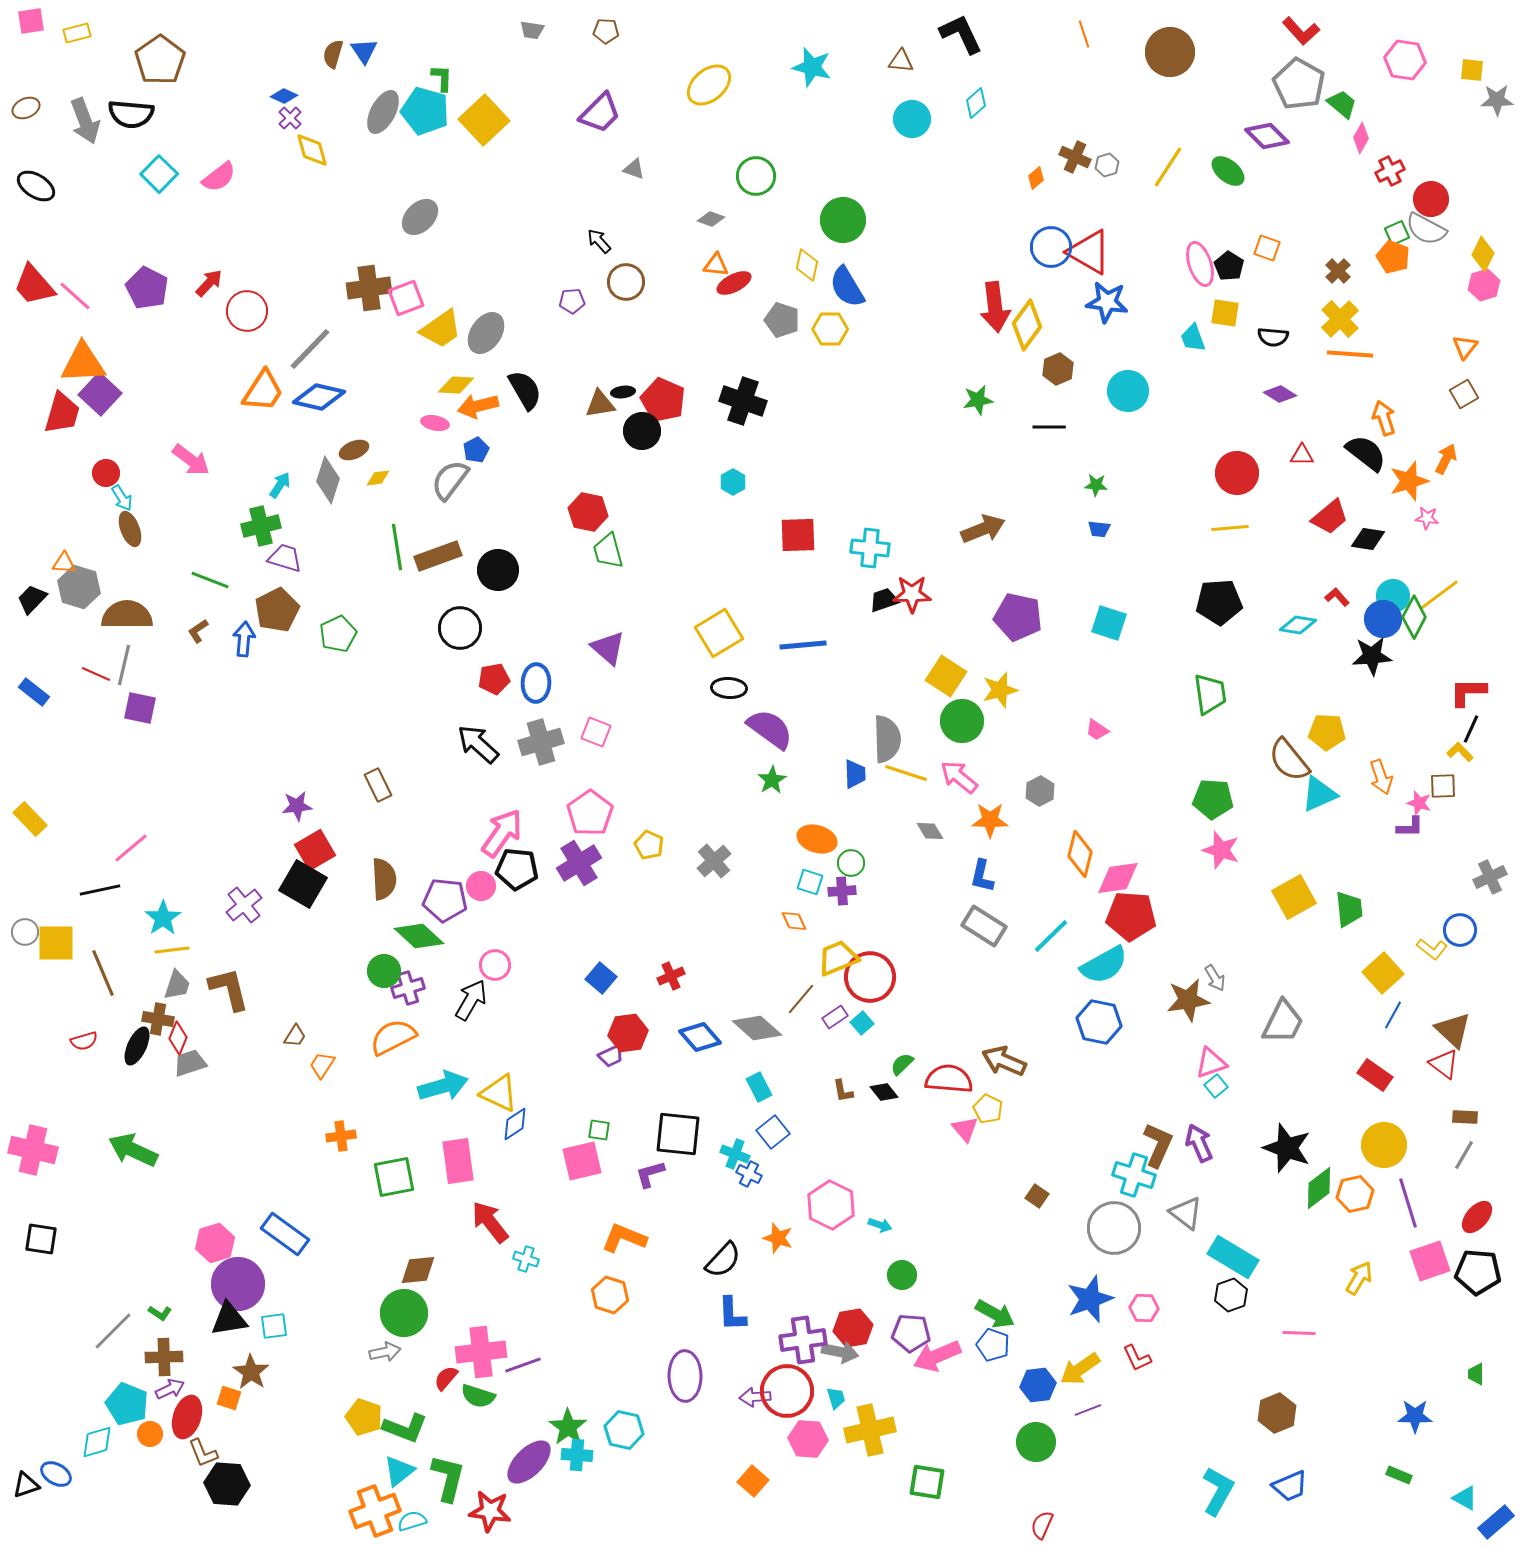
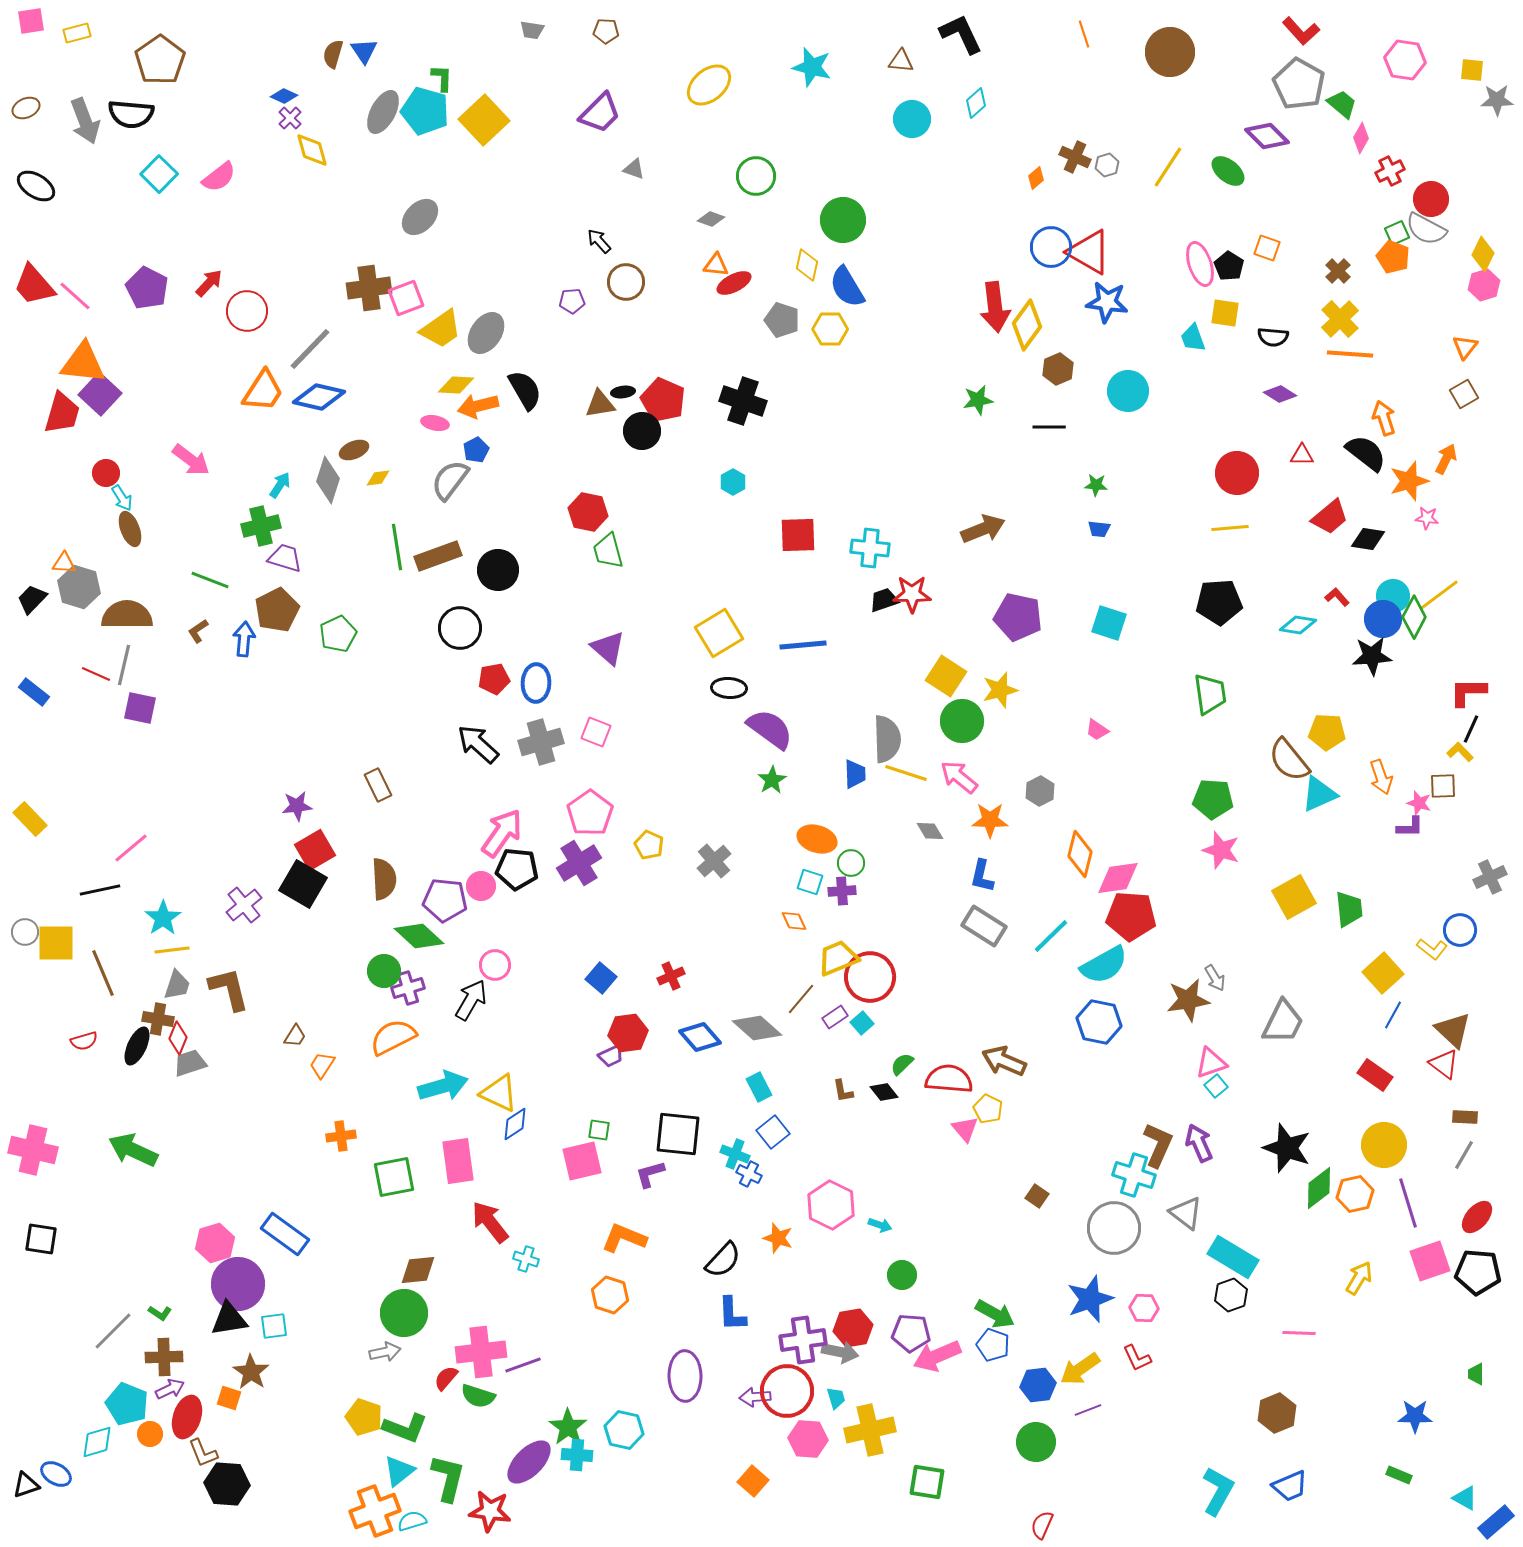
orange triangle at (83, 363): rotated 9 degrees clockwise
